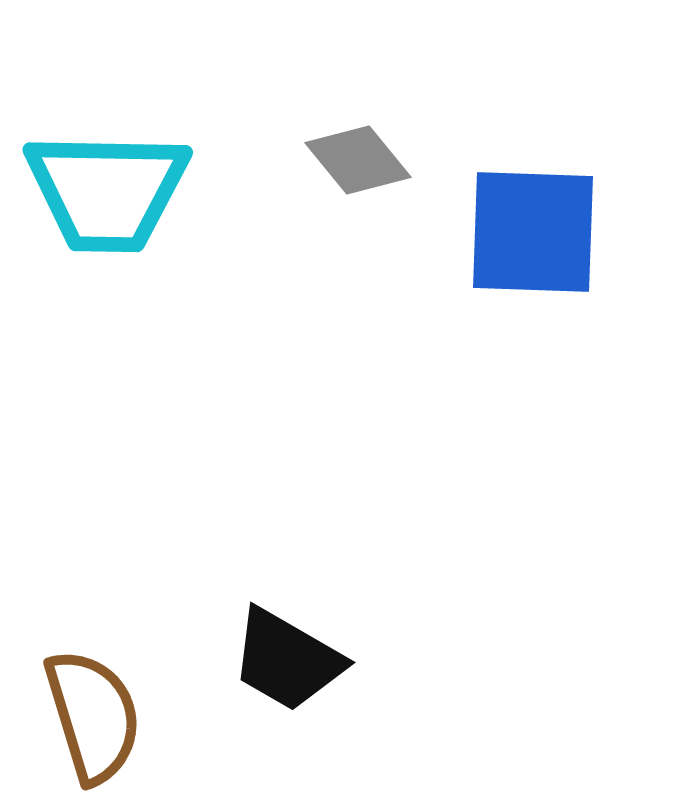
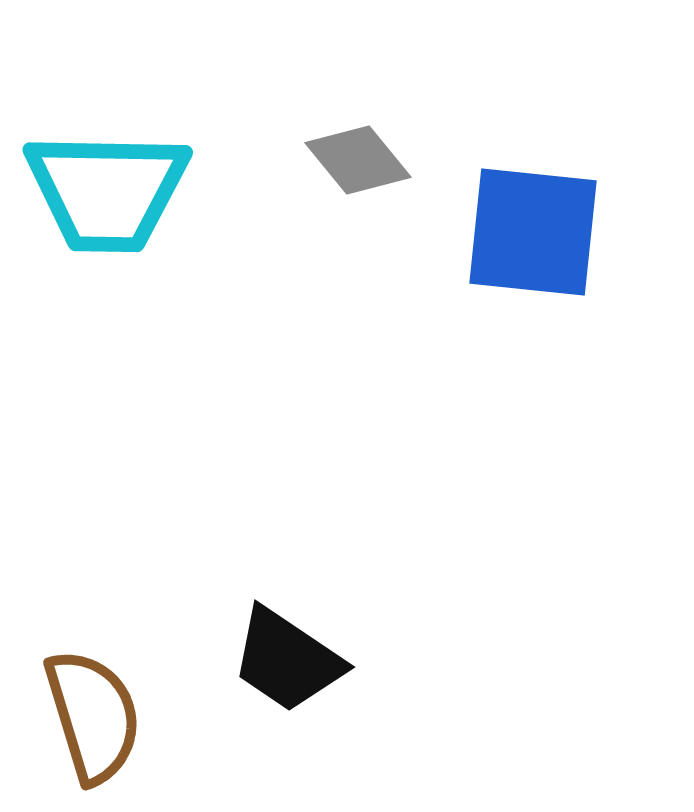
blue square: rotated 4 degrees clockwise
black trapezoid: rotated 4 degrees clockwise
